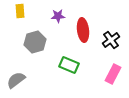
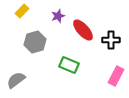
yellow rectangle: moved 2 px right; rotated 48 degrees clockwise
purple star: rotated 16 degrees counterclockwise
red ellipse: rotated 35 degrees counterclockwise
black cross: rotated 36 degrees clockwise
pink rectangle: moved 3 px right, 2 px down
